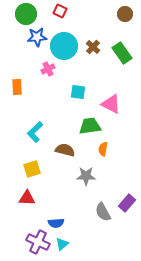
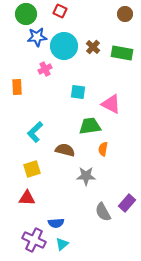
green rectangle: rotated 45 degrees counterclockwise
pink cross: moved 3 px left
purple cross: moved 4 px left, 2 px up
